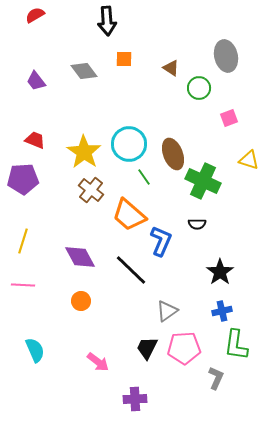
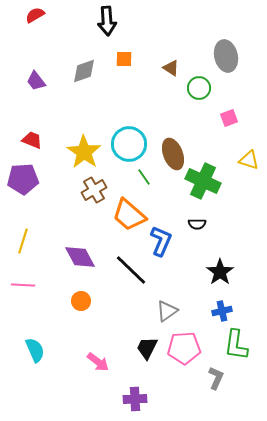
gray diamond: rotated 72 degrees counterclockwise
red trapezoid: moved 3 px left
brown cross: moved 3 px right; rotated 20 degrees clockwise
